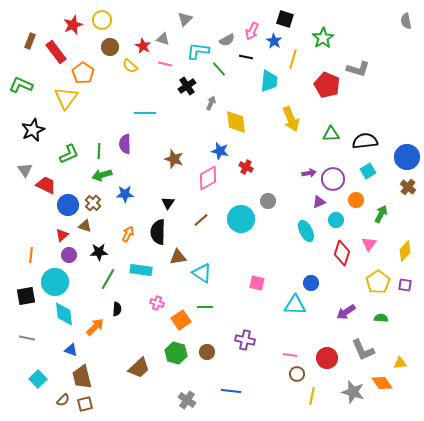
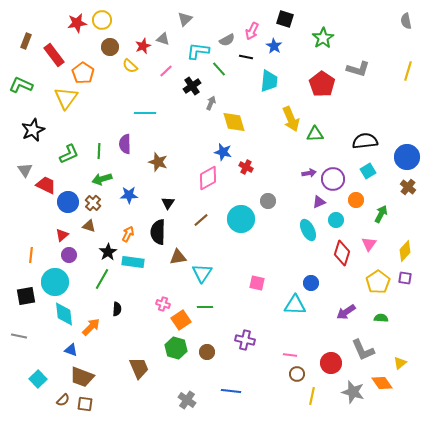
red star at (73, 25): moved 4 px right, 2 px up; rotated 12 degrees clockwise
brown rectangle at (30, 41): moved 4 px left
blue star at (274, 41): moved 5 px down
red star at (143, 46): rotated 21 degrees clockwise
red rectangle at (56, 52): moved 2 px left, 3 px down
yellow line at (293, 59): moved 115 px right, 12 px down
pink line at (165, 64): moved 1 px right, 7 px down; rotated 56 degrees counterclockwise
red pentagon at (327, 85): moved 5 px left, 1 px up; rotated 10 degrees clockwise
black cross at (187, 86): moved 5 px right
yellow diamond at (236, 122): moved 2 px left; rotated 10 degrees counterclockwise
green triangle at (331, 134): moved 16 px left
blue star at (220, 151): moved 3 px right, 1 px down
brown star at (174, 159): moved 16 px left, 3 px down
green arrow at (102, 175): moved 4 px down
blue star at (125, 194): moved 4 px right, 1 px down
blue circle at (68, 205): moved 3 px up
brown triangle at (85, 226): moved 4 px right
cyan ellipse at (306, 231): moved 2 px right, 1 px up
black star at (99, 252): moved 9 px right; rotated 30 degrees counterclockwise
cyan rectangle at (141, 270): moved 8 px left, 8 px up
cyan triangle at (202, 273): rotated 30 degrees clockwise
green line at (108, 279): moved 6 px left
purple square at (405, 285): moved 7 px up
pink cross at (157, 303): moved 6 px right, 1 px down
orange arrow at (95, 327): moved 4 px left
gray line at (27, 338): moved 8 px left, 2 px up
green hexagon at (176, 353): moved 5 px up
red circle at (327, 358): moved 4 px right, 5 px down
yellow triangle at (400, 363): rotated 32 degrees counterclockwise
brown trapezoid at (139, 368): rotated 70 degrees counterclockwise
brown trapezoid at (82, 377): rotated 55 degrees counterclockwise
brown square at (85, 404): rotated 21 degrees clockwise
